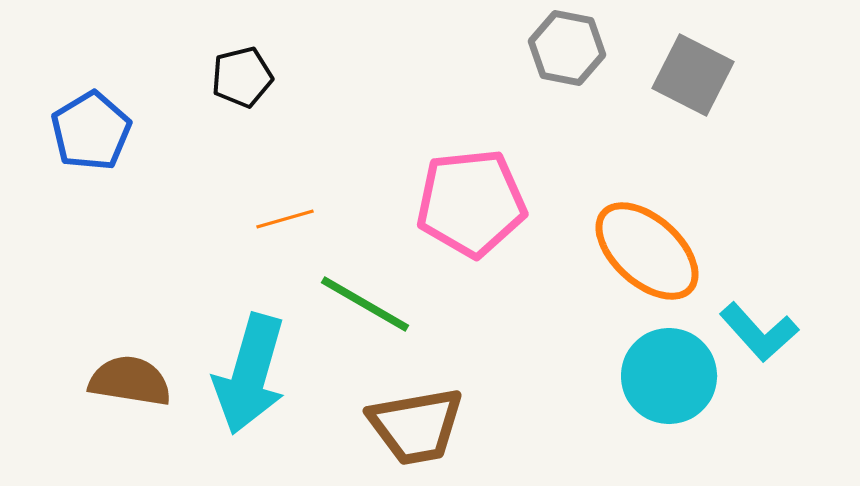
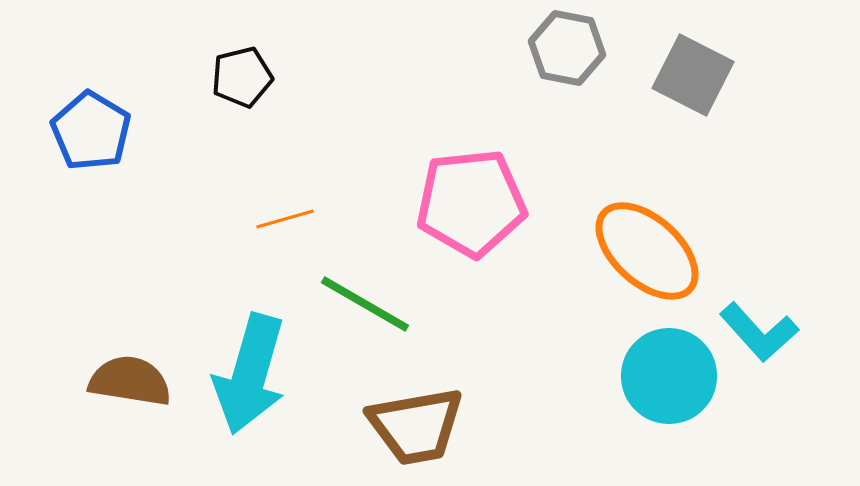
blue pentagon: rotated 10 degrees counterclockwise
